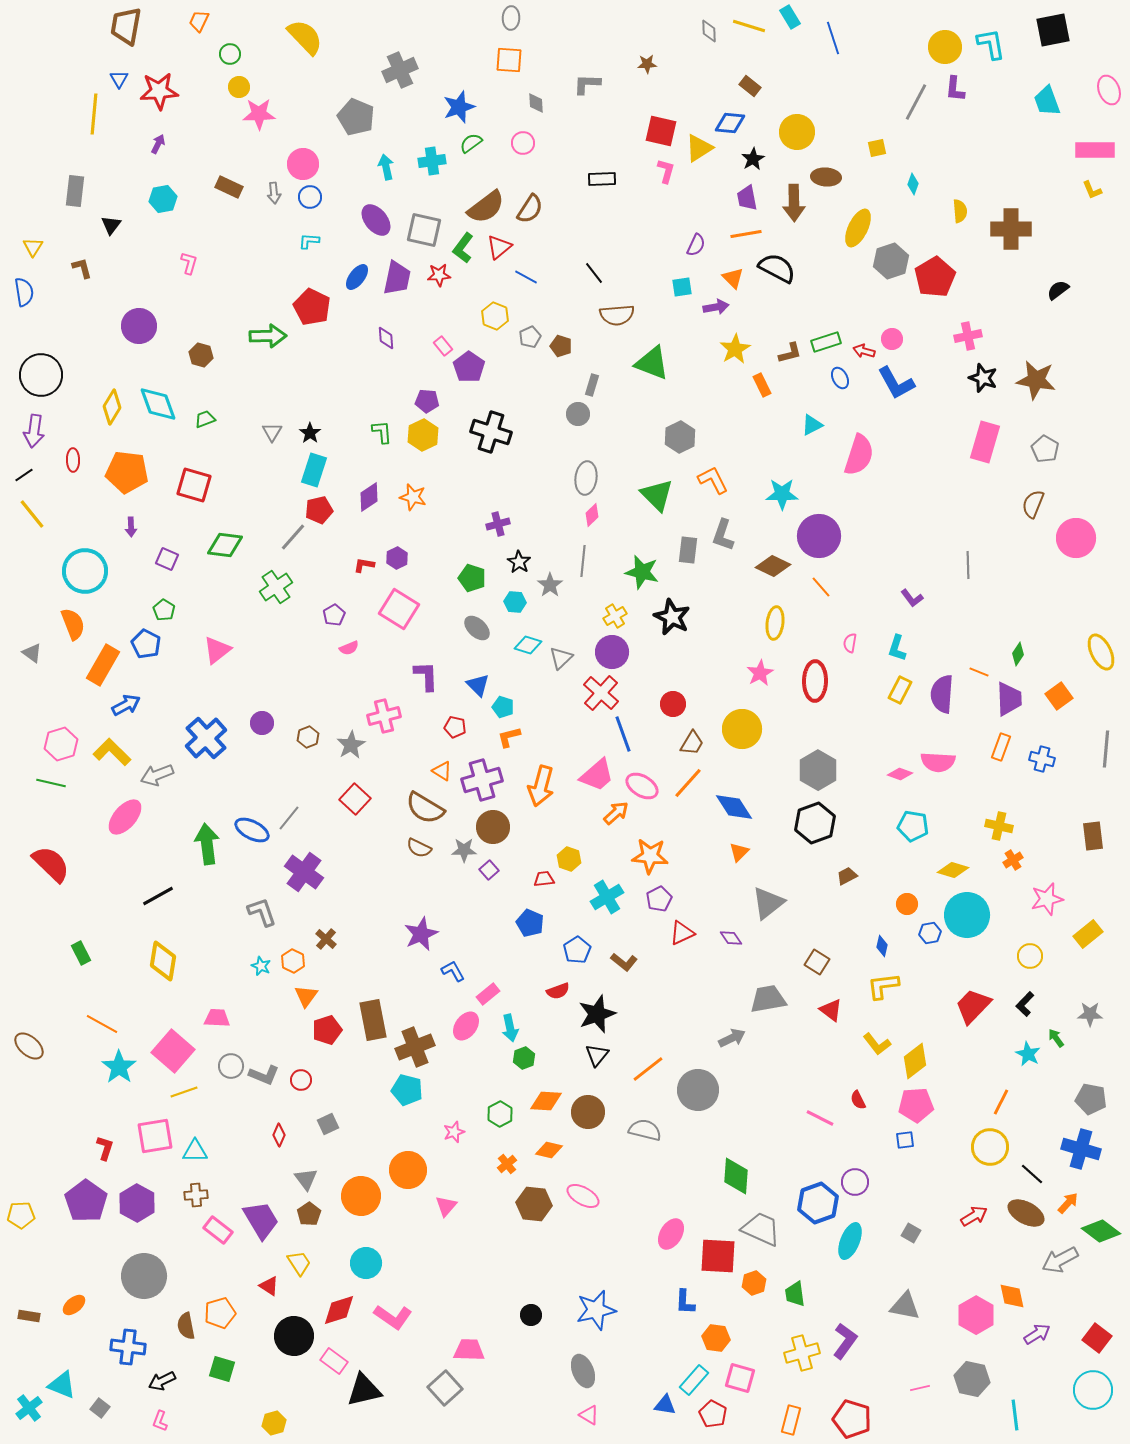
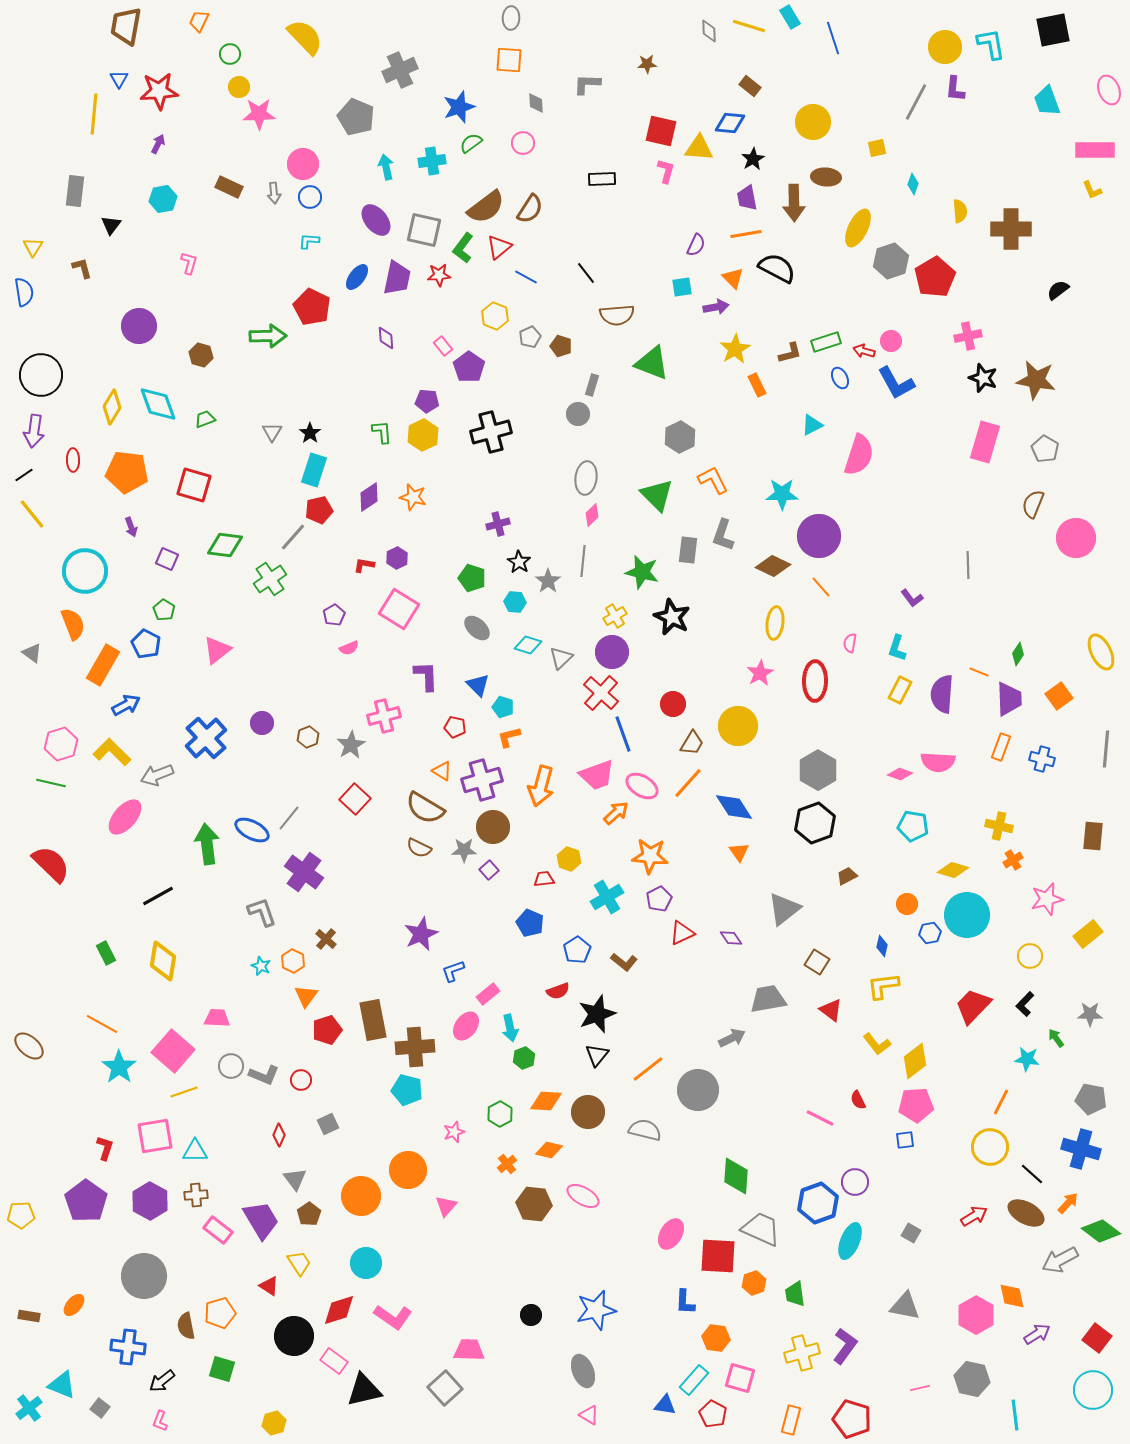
yellow circle at (797, 132): moved 16 px right, 10 px up
yellow triangle at (699, 148): rotated 36 degrees clockwise
black line at (594, 273): moved 8 px left
pink circle at (892, 339): moved 1 px left, 2 px down
orange rectangle at (762, 385): moved 5 px left
black cross at (491, 432): rotated 33 degrees counterclockwise
purple arrow at (131, 527): rotated 18 degrees counterclockwise
gray star at (550, 585): moved 2 px left, 4 px up
green cross at (276, 587): moved 6 px left, 8 px up
yellow circle at (742, 729): moved 4 px left, 3 px up
pink trapezoid at (597, 775): rotated 21 degrees clockwise
brown rectangle at (1093, 836): rotated 12 degrees clockwise
orange triangle at (739, 852): rotated 20 degrees counterclockwise
gray triangle at (768, 903): moved 16 px right, 6 px down
green rectangle at (81, 953): moved 25 px right
blue L-shape at (453, 971): rotated 80 degrees counterclockwise
brown cross at (415, 1047): rotated 18 degrees clockwise
cyan star at (1028, 1054): moved 1 px left, 5 px down; rotated 20 degrees counterclockwise
gray triangle at (306, 1179): moved 11 px left
purple hexagon at (137, 1203): moved 13 px right, 2 px up
orange ellipse at (74, 1305): rotated 10 degrees counterclockwise
purple L-shape at (845, 1341): moved 5 px down
black arrow at (162, 1381): rotated 12 degrees counterclockwise
